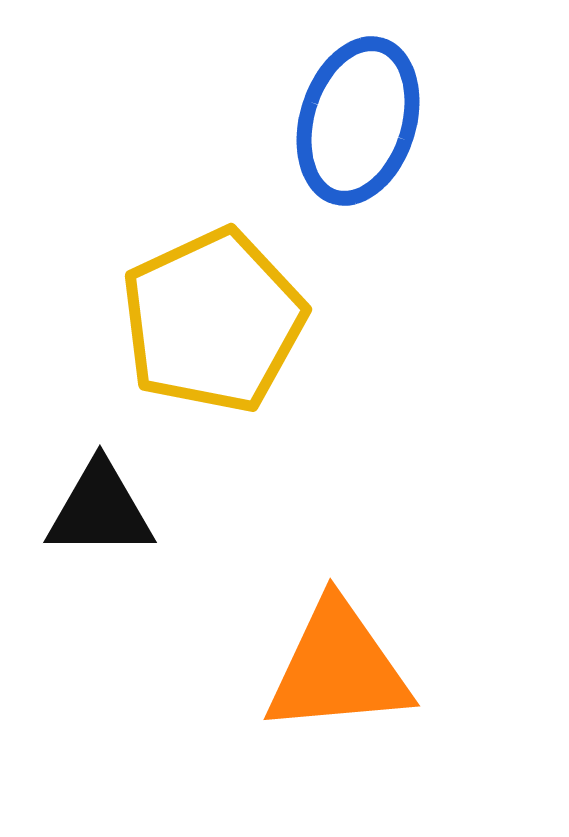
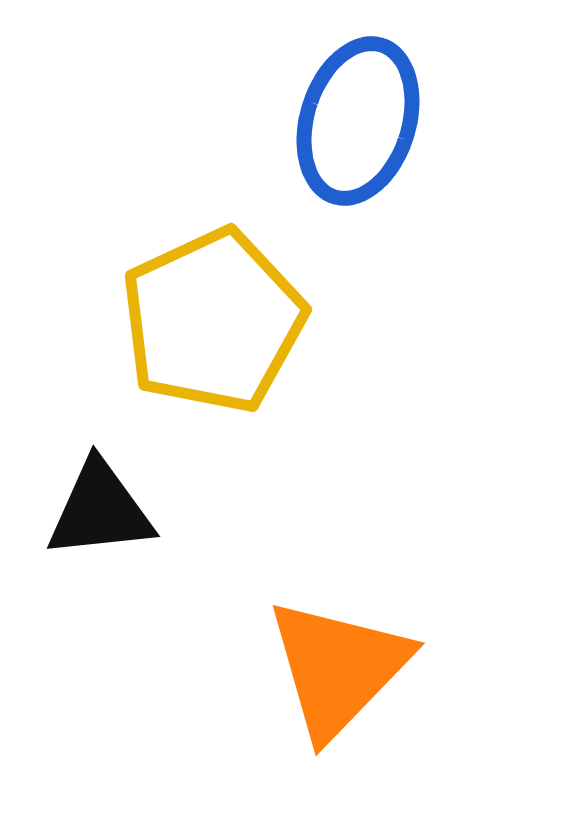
black triangle: rotated 6 degrees counterclockwise
orange triangle: rotated 41 degrees counterclockwise
